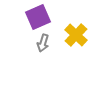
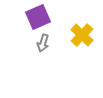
yellow cross: moved 6 px right
